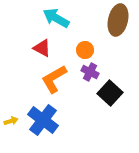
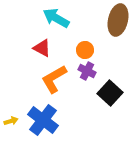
purple cross: moved 3 px left, 1 px up
